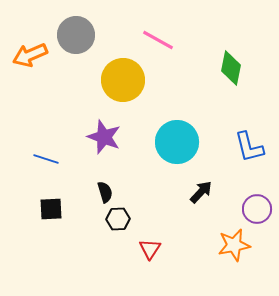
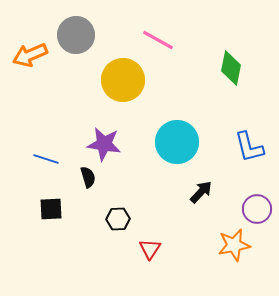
purple star: moved 7 px down; rotated 12 degrees counterclockwise
black semicircle: moved 17 px left, 15 px up
